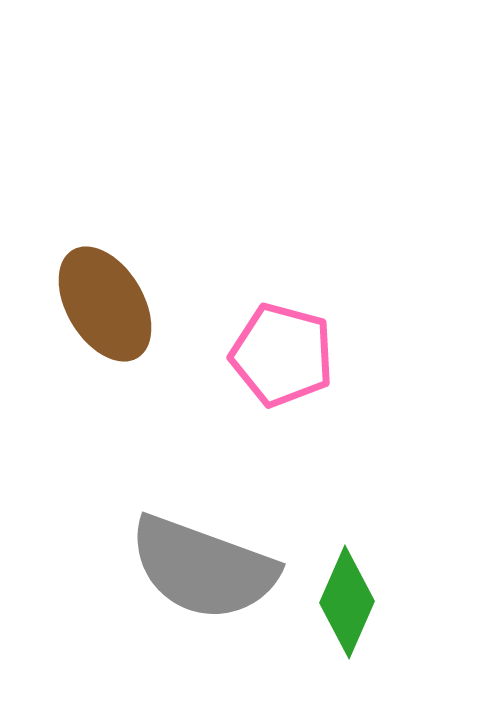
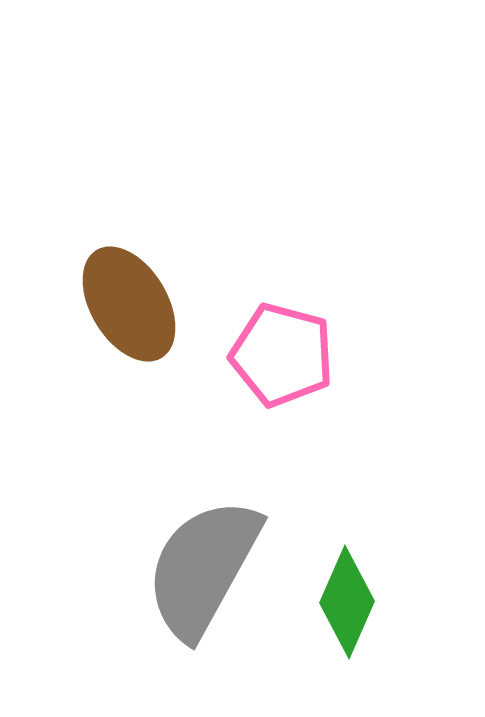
brown ellipse: moved 24 px right
gray semicircle: rotated 99 degrees clockwise
